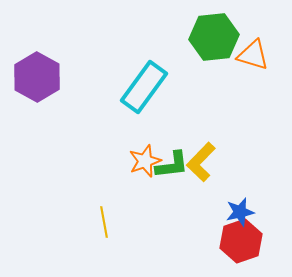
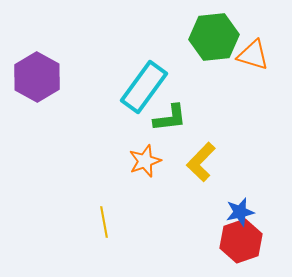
green L-shape: moved 2 px left, 47 px up
